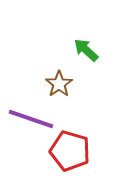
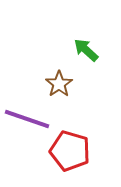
purple line: moved 4 px left
